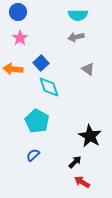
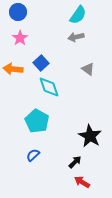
cyan semicircle: rotated 54 degrees counterclockwise
